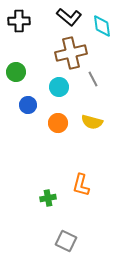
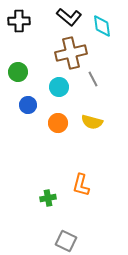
green circle: moved 2 px right
